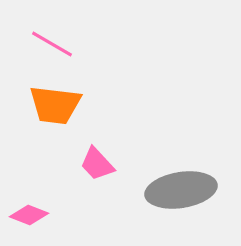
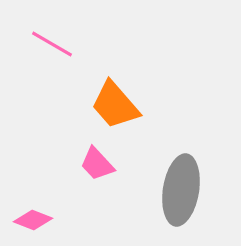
orange trapezoid: moved 60 px right; rotated 42 degrees clockwise
gray ellipse: rotated 72 degrees counterclockwise
pink diamond: moved 4 px right, 5 px down
